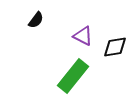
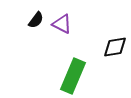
purple triangle: moved 21 px left, 12 px up
green rectangle: rotated 16 degrees counterclockwise
